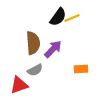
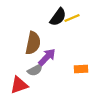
brown semicircle: rotated 15 degrees clockwise
purple arrow: moved 6 px left, 8 px down
